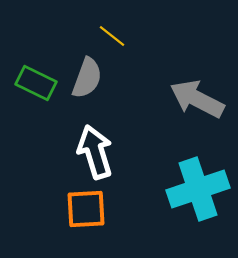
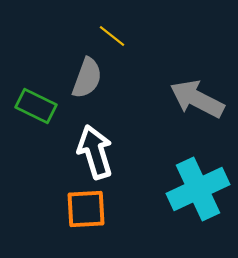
green rectangle: moved 23 px down
cyan cross: rotated 6 degrees counterclockwise
